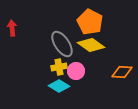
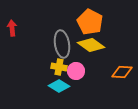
gray ellipse: rotated 24 degrees clockwise
yellow cross: rotated 21 degrees clockwise
